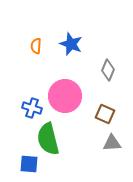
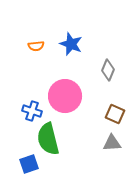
orange semicircle: rotated 98 degrees counterclockwise
blue cross: moved 3 px down
brown square: moved 10 px right
blue square: rotated 24 degrees counterclockwise
